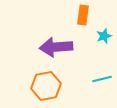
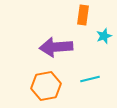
cyan line: moved 12 px left
